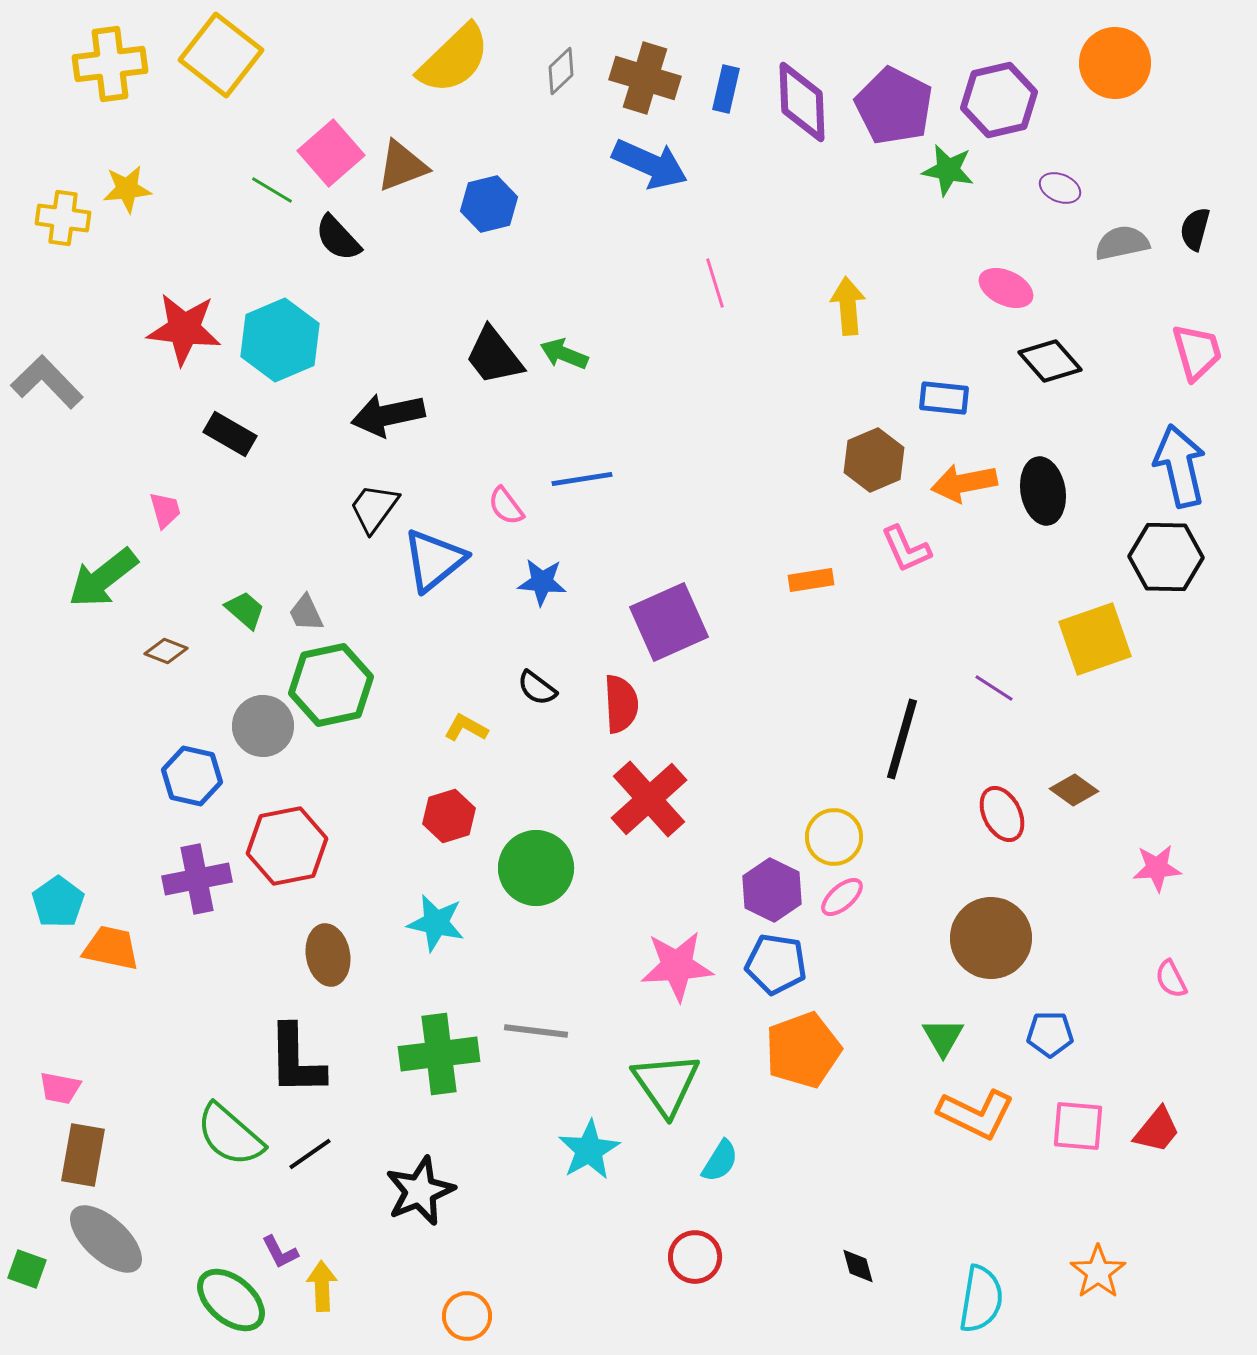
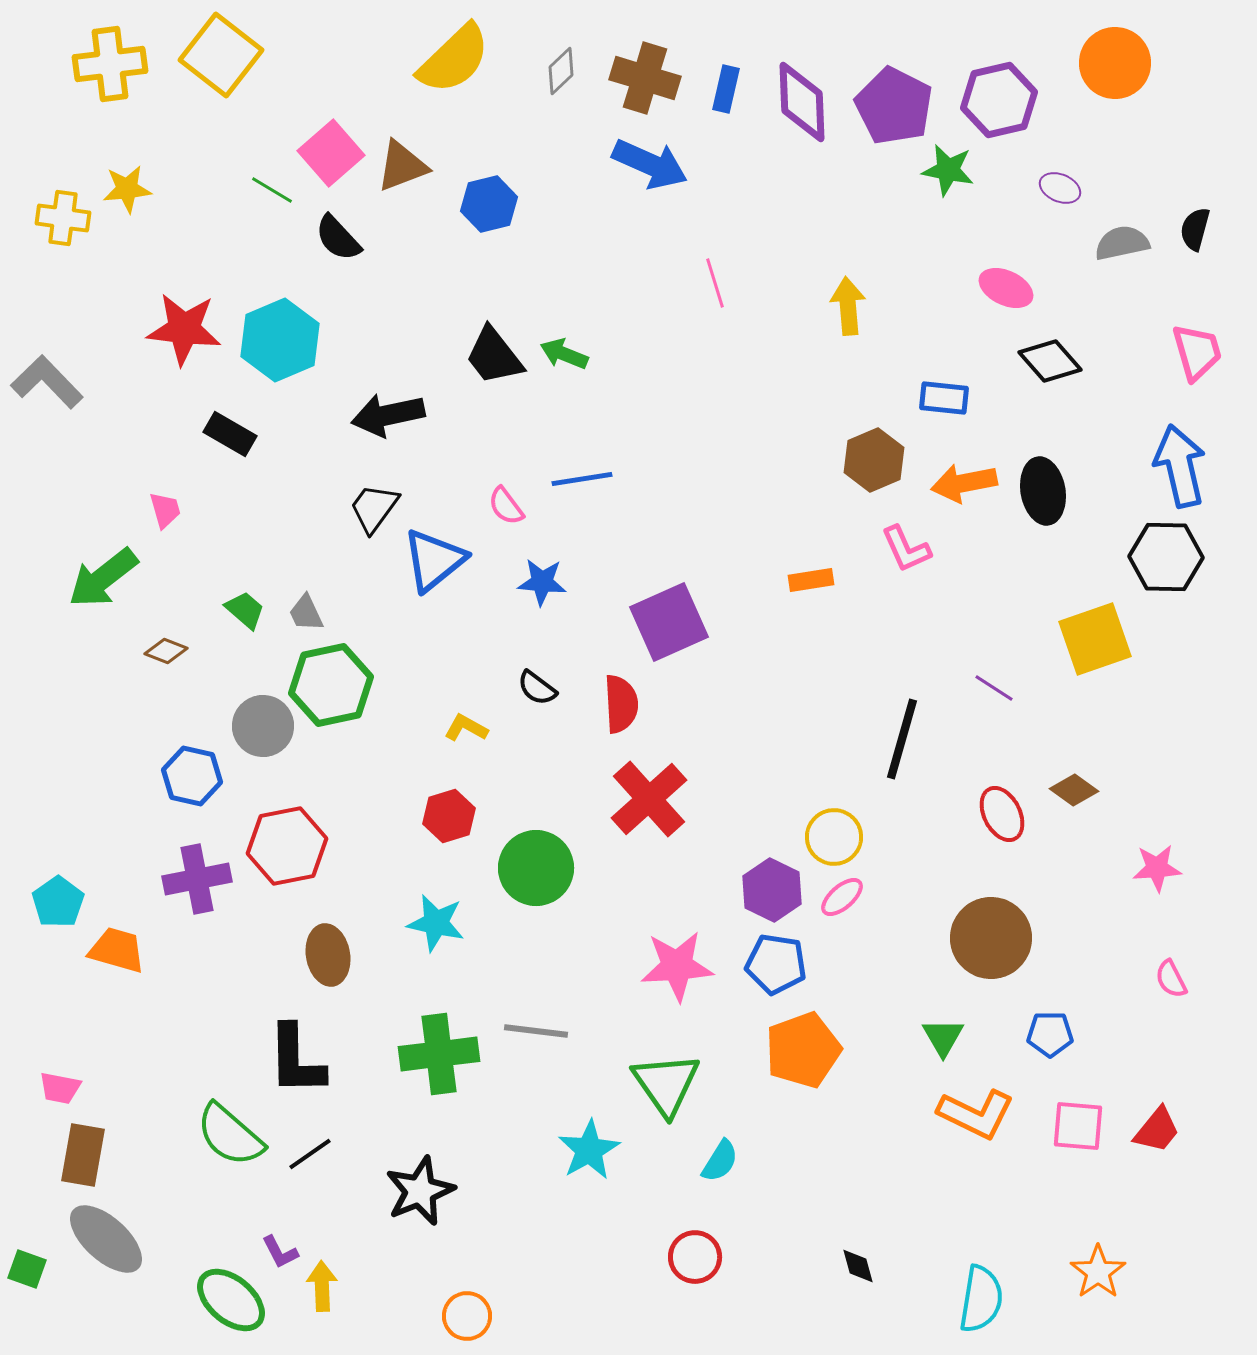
orange trapezoid at (111, 948): moved 6 px right, 2 px down; rotated 4 degrees clockwise
